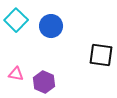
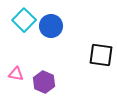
cyan square: moved 8 px right
